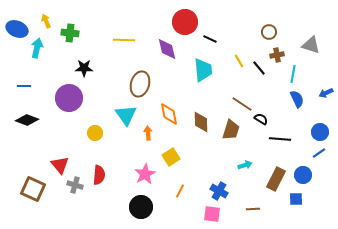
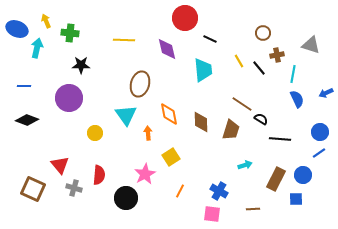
red circle at (185, 22): moved 4 px up
brown circle at (269, 32): moved 6 px left, 1 px down
black star at (84, 68): moved 3 px left, 3 px up
gray cross at (75, 185): moved 1 px left, 3 px down
black circle at (141, 207): moved 15 px left, 9 px up
